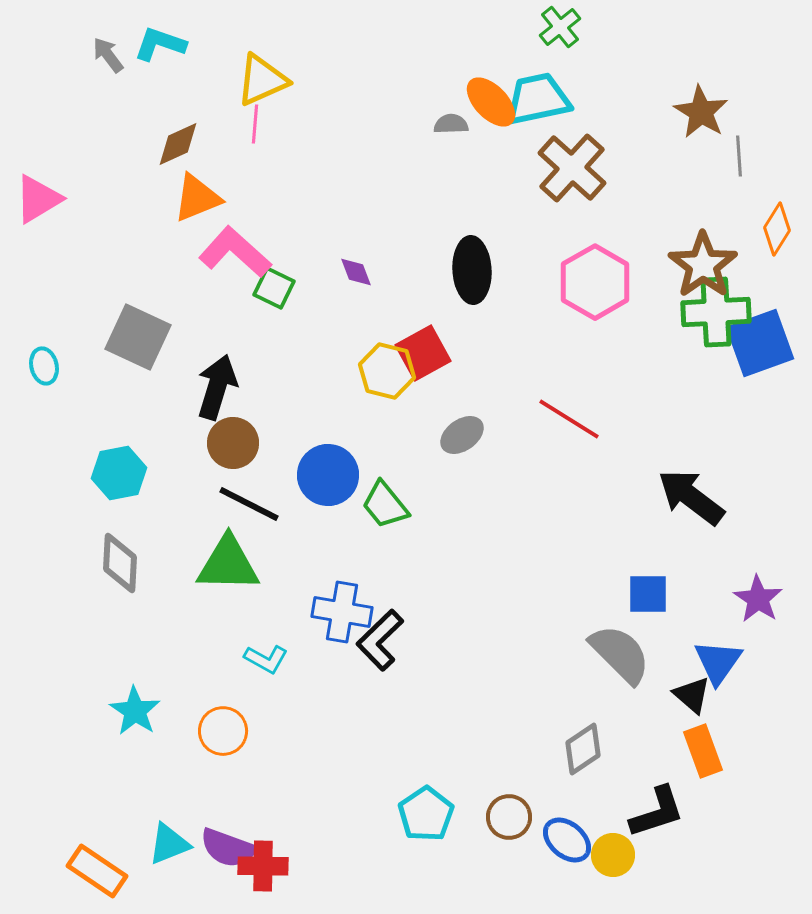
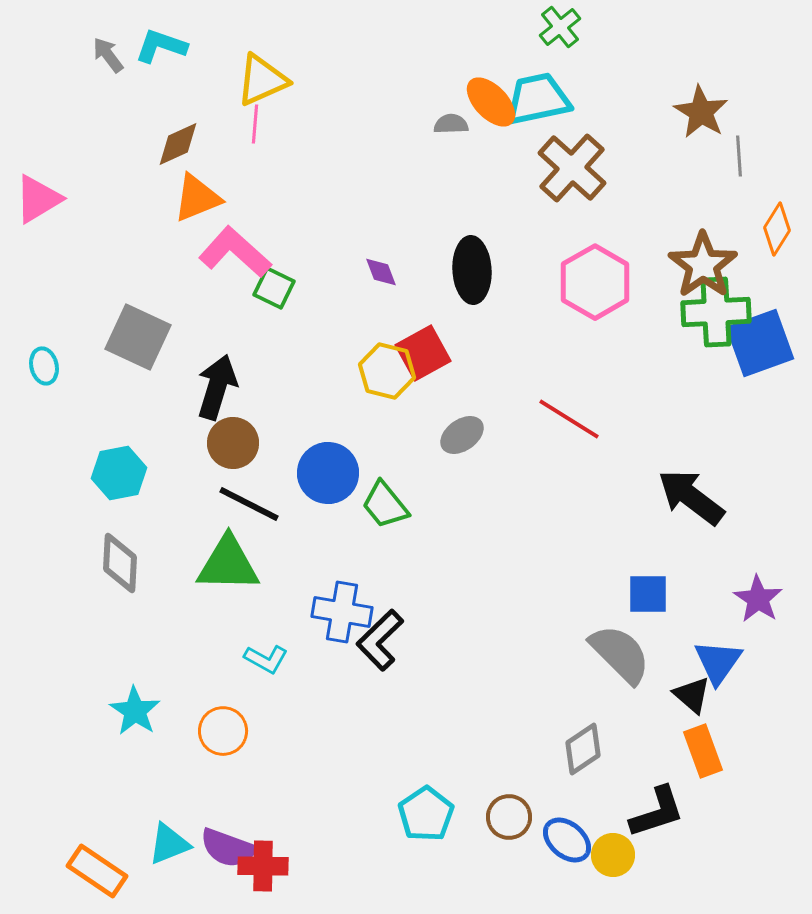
cyan L-shape at (160, 44): moved 1 px right, 2 px down
purple diamond at (356, 272): moved 25 px right
blue circle at (328, 475): moved 2 px up
